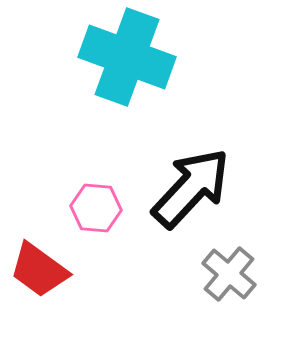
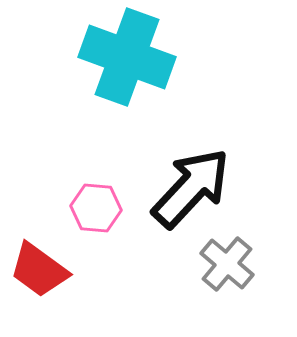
gray cross: moved 2 px left, 10 px up
